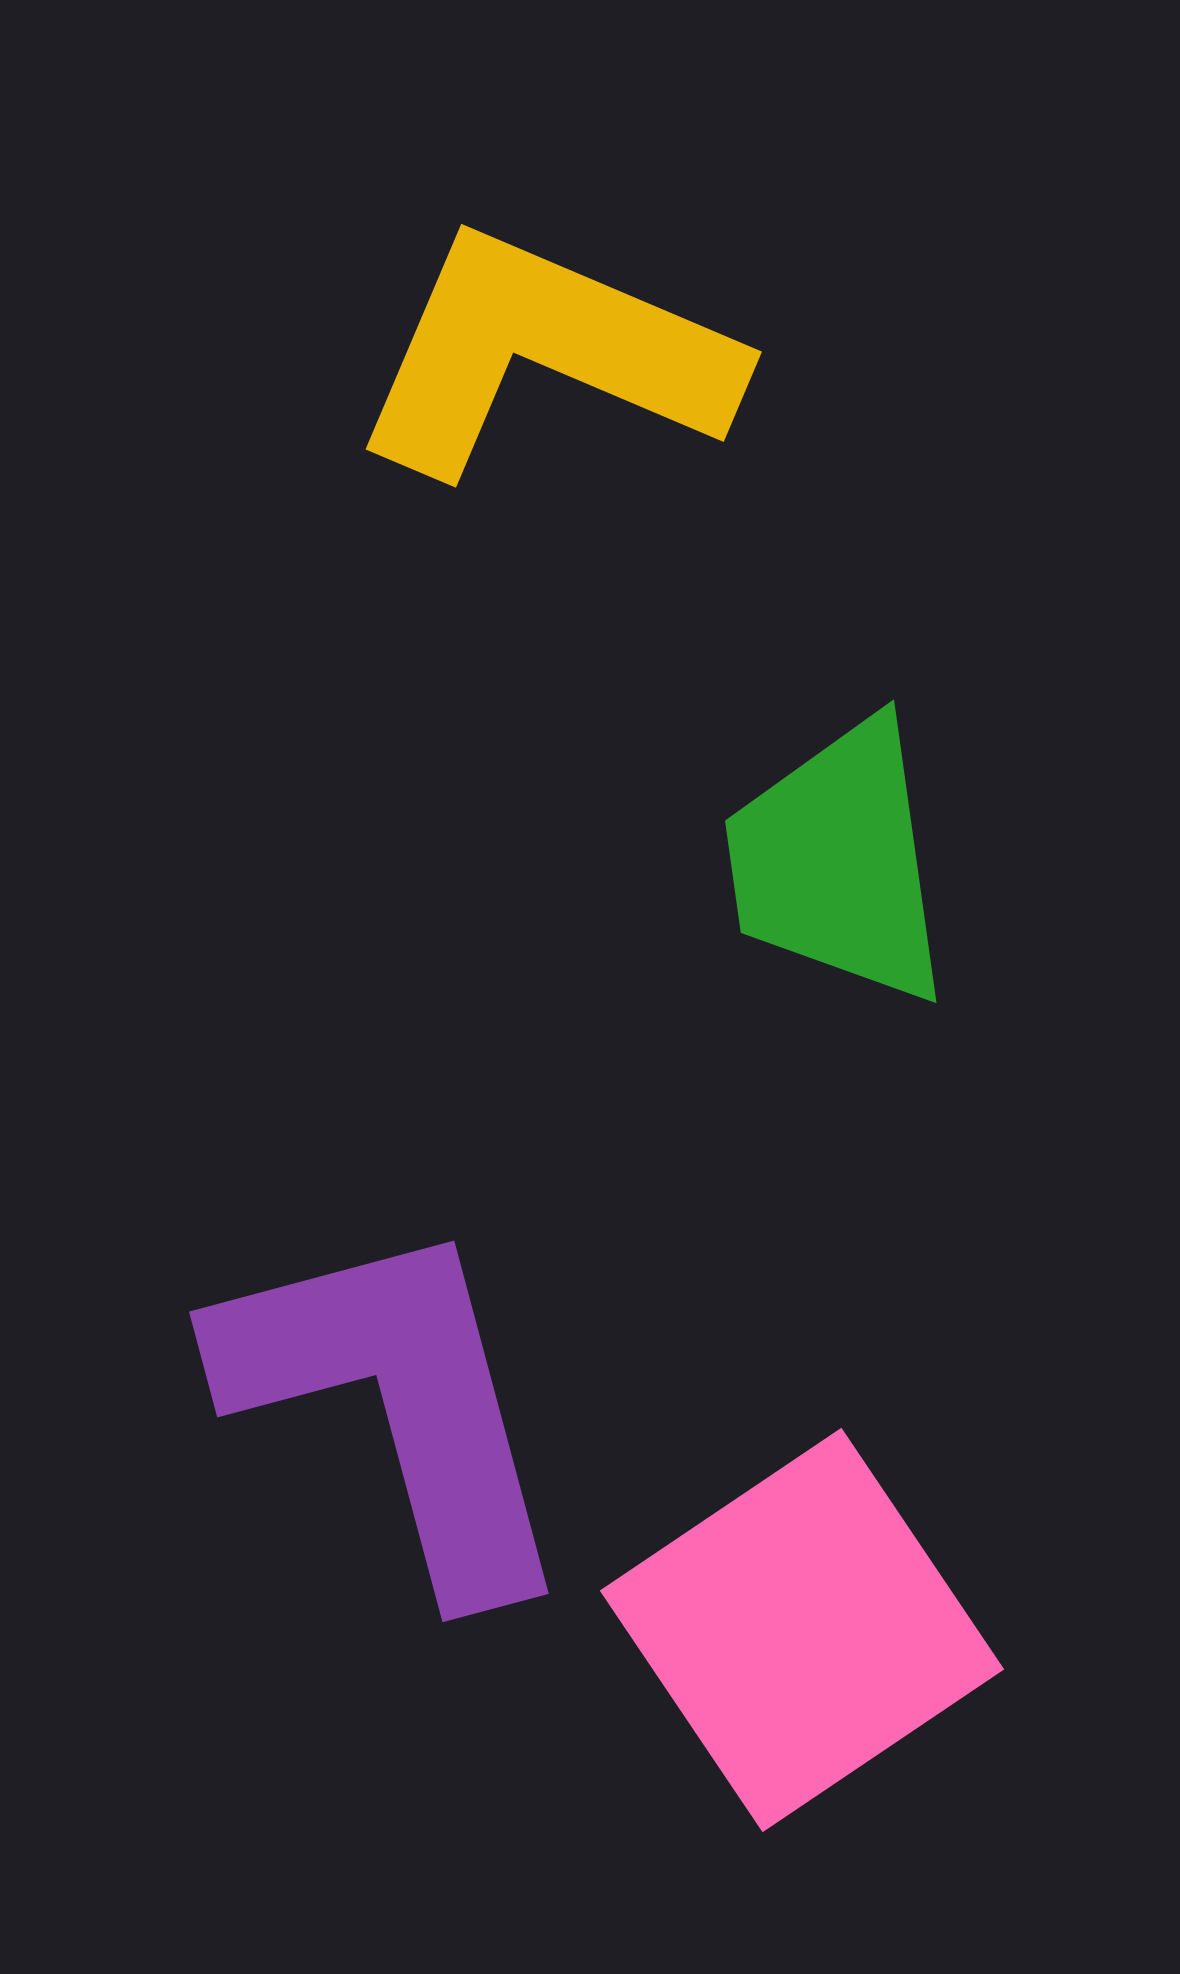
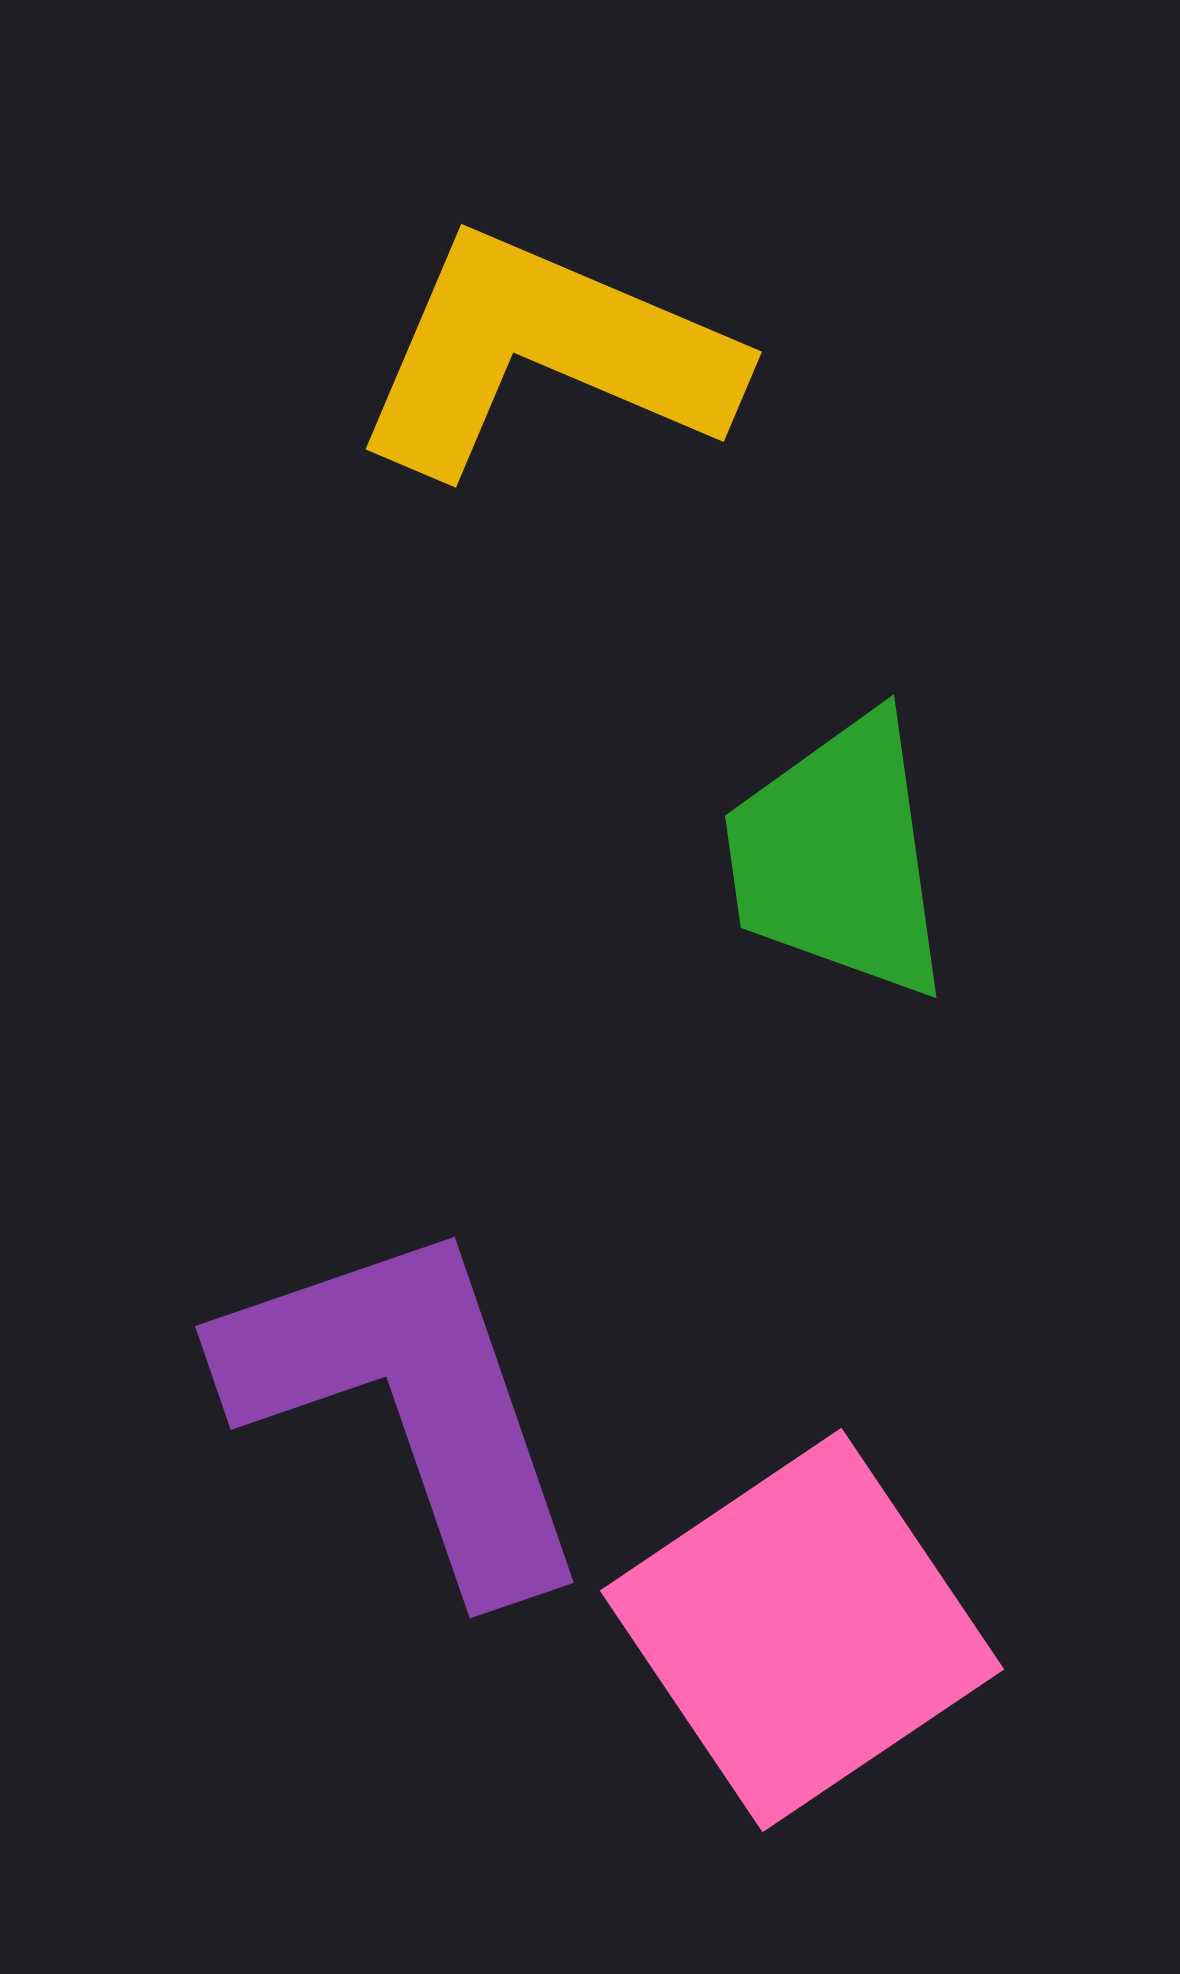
green trapezoid: moved 5 px up
purple L-shape: moved 12 px right; rotated 4 degrees counterclockwise
